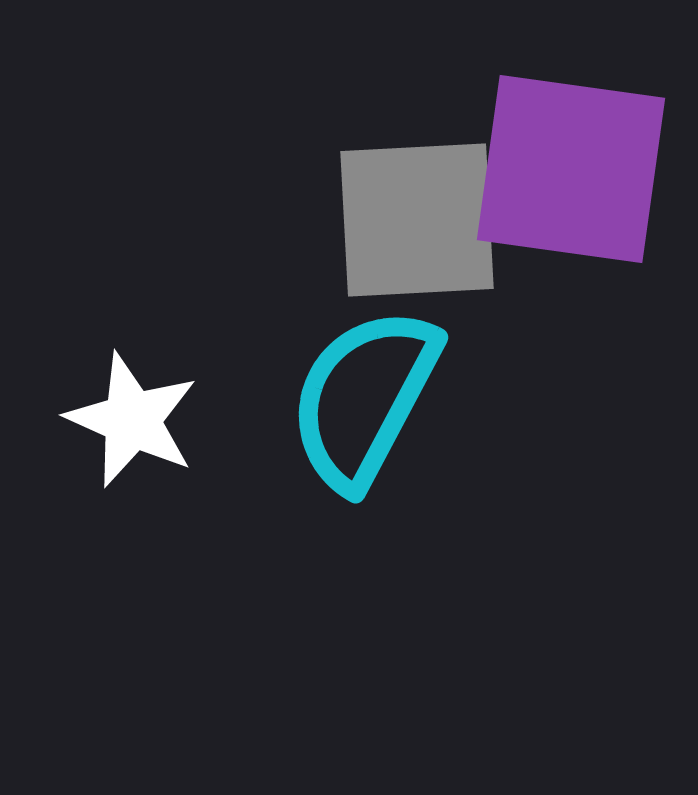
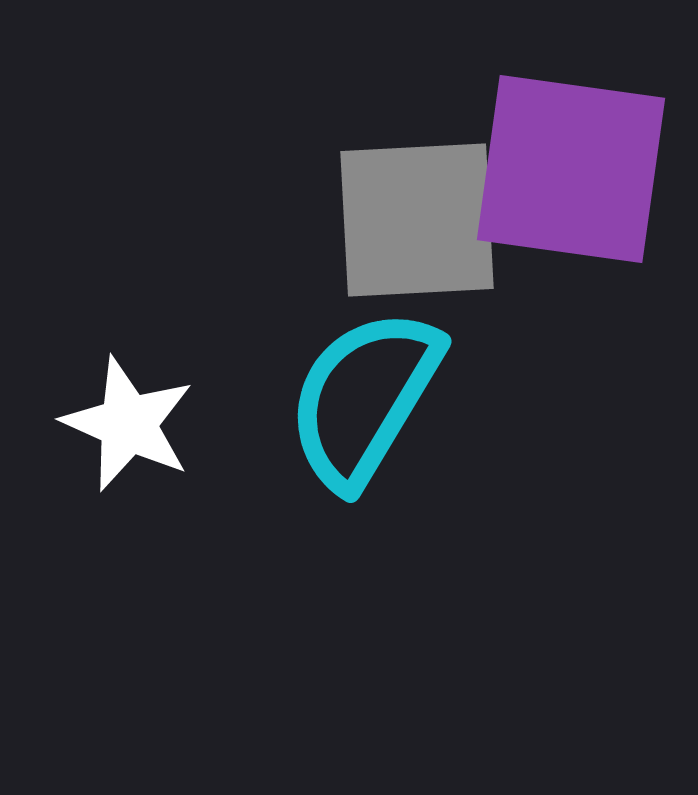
cyan semicircle: rotated 3 degrees clockwise
white star: moved 4 px left, 4 px down
